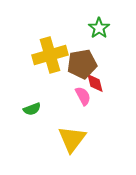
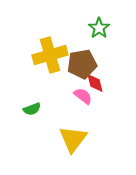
pink semicircle: rotated 24 degrees counterclockwise
yellow triangle: moved 1 px right
